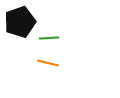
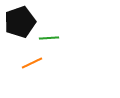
orange line: moved 16 px left; rotated 40 degrees counterclockwise
